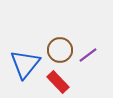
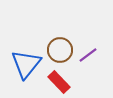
blue triangle: moved 1 px right
red rectangle: moved 1 px right
